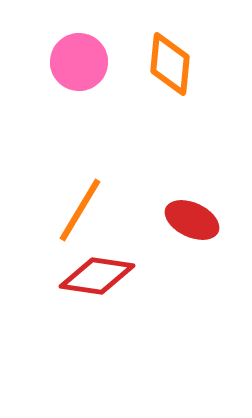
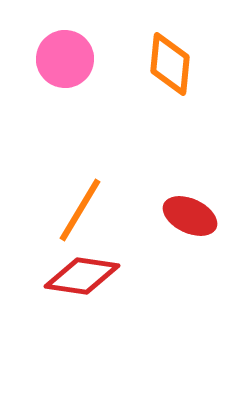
pink circle: moved 14 px left, 3 px up
red ellipse: moved 2 px left, 4 px up
red diamond: moved 15 px left
